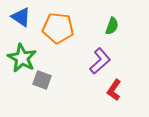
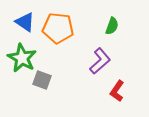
blue triangle: moved 4 px right, 5 px down
red L-shape: moved 3 px right, 1 px down
